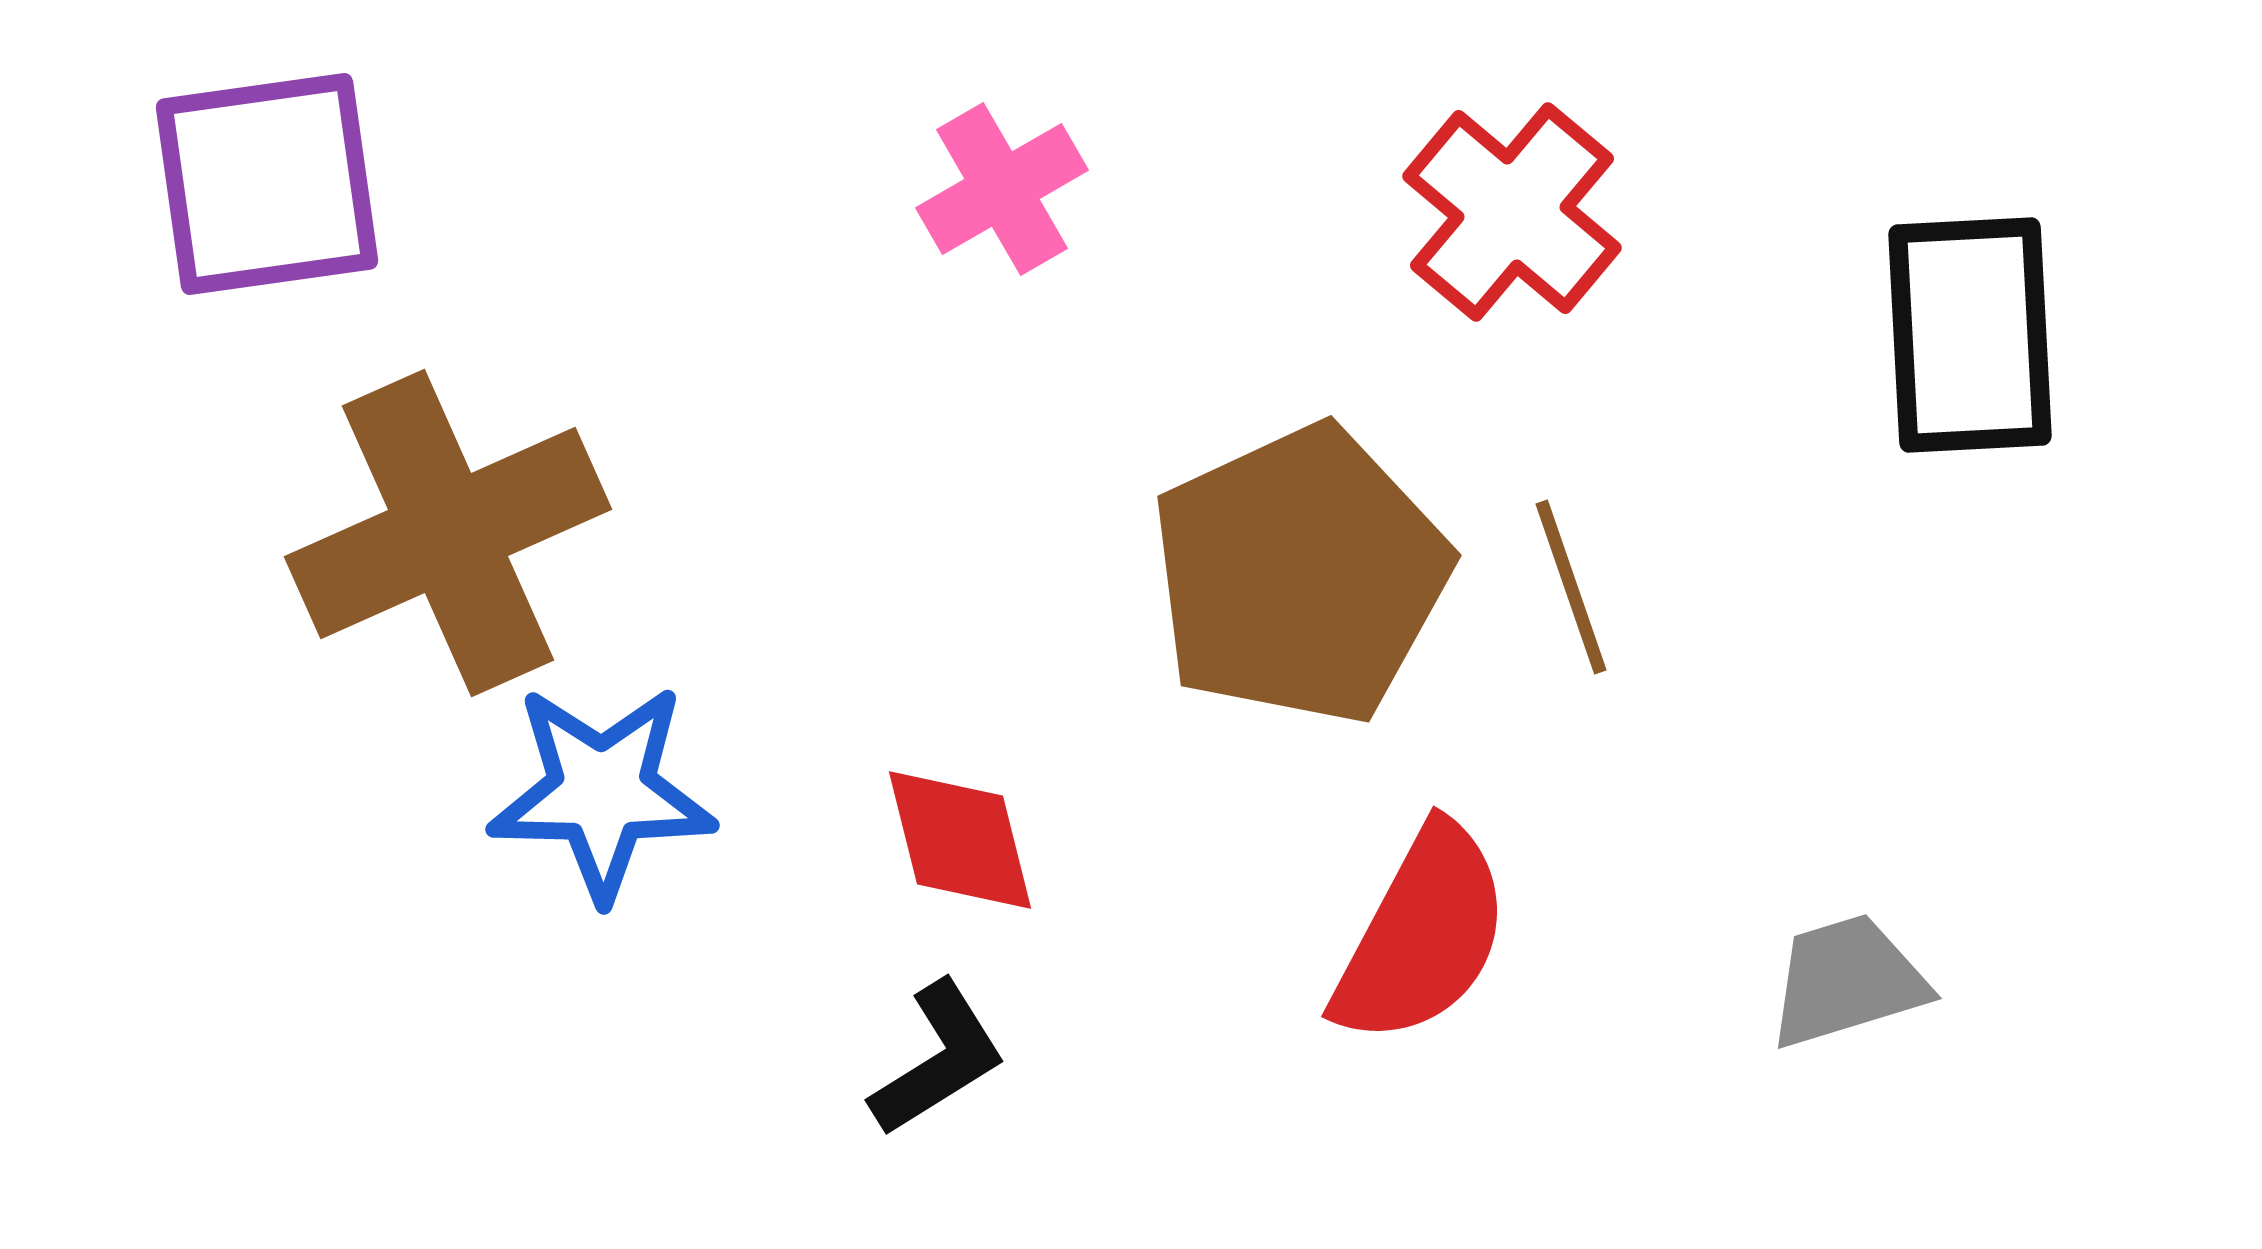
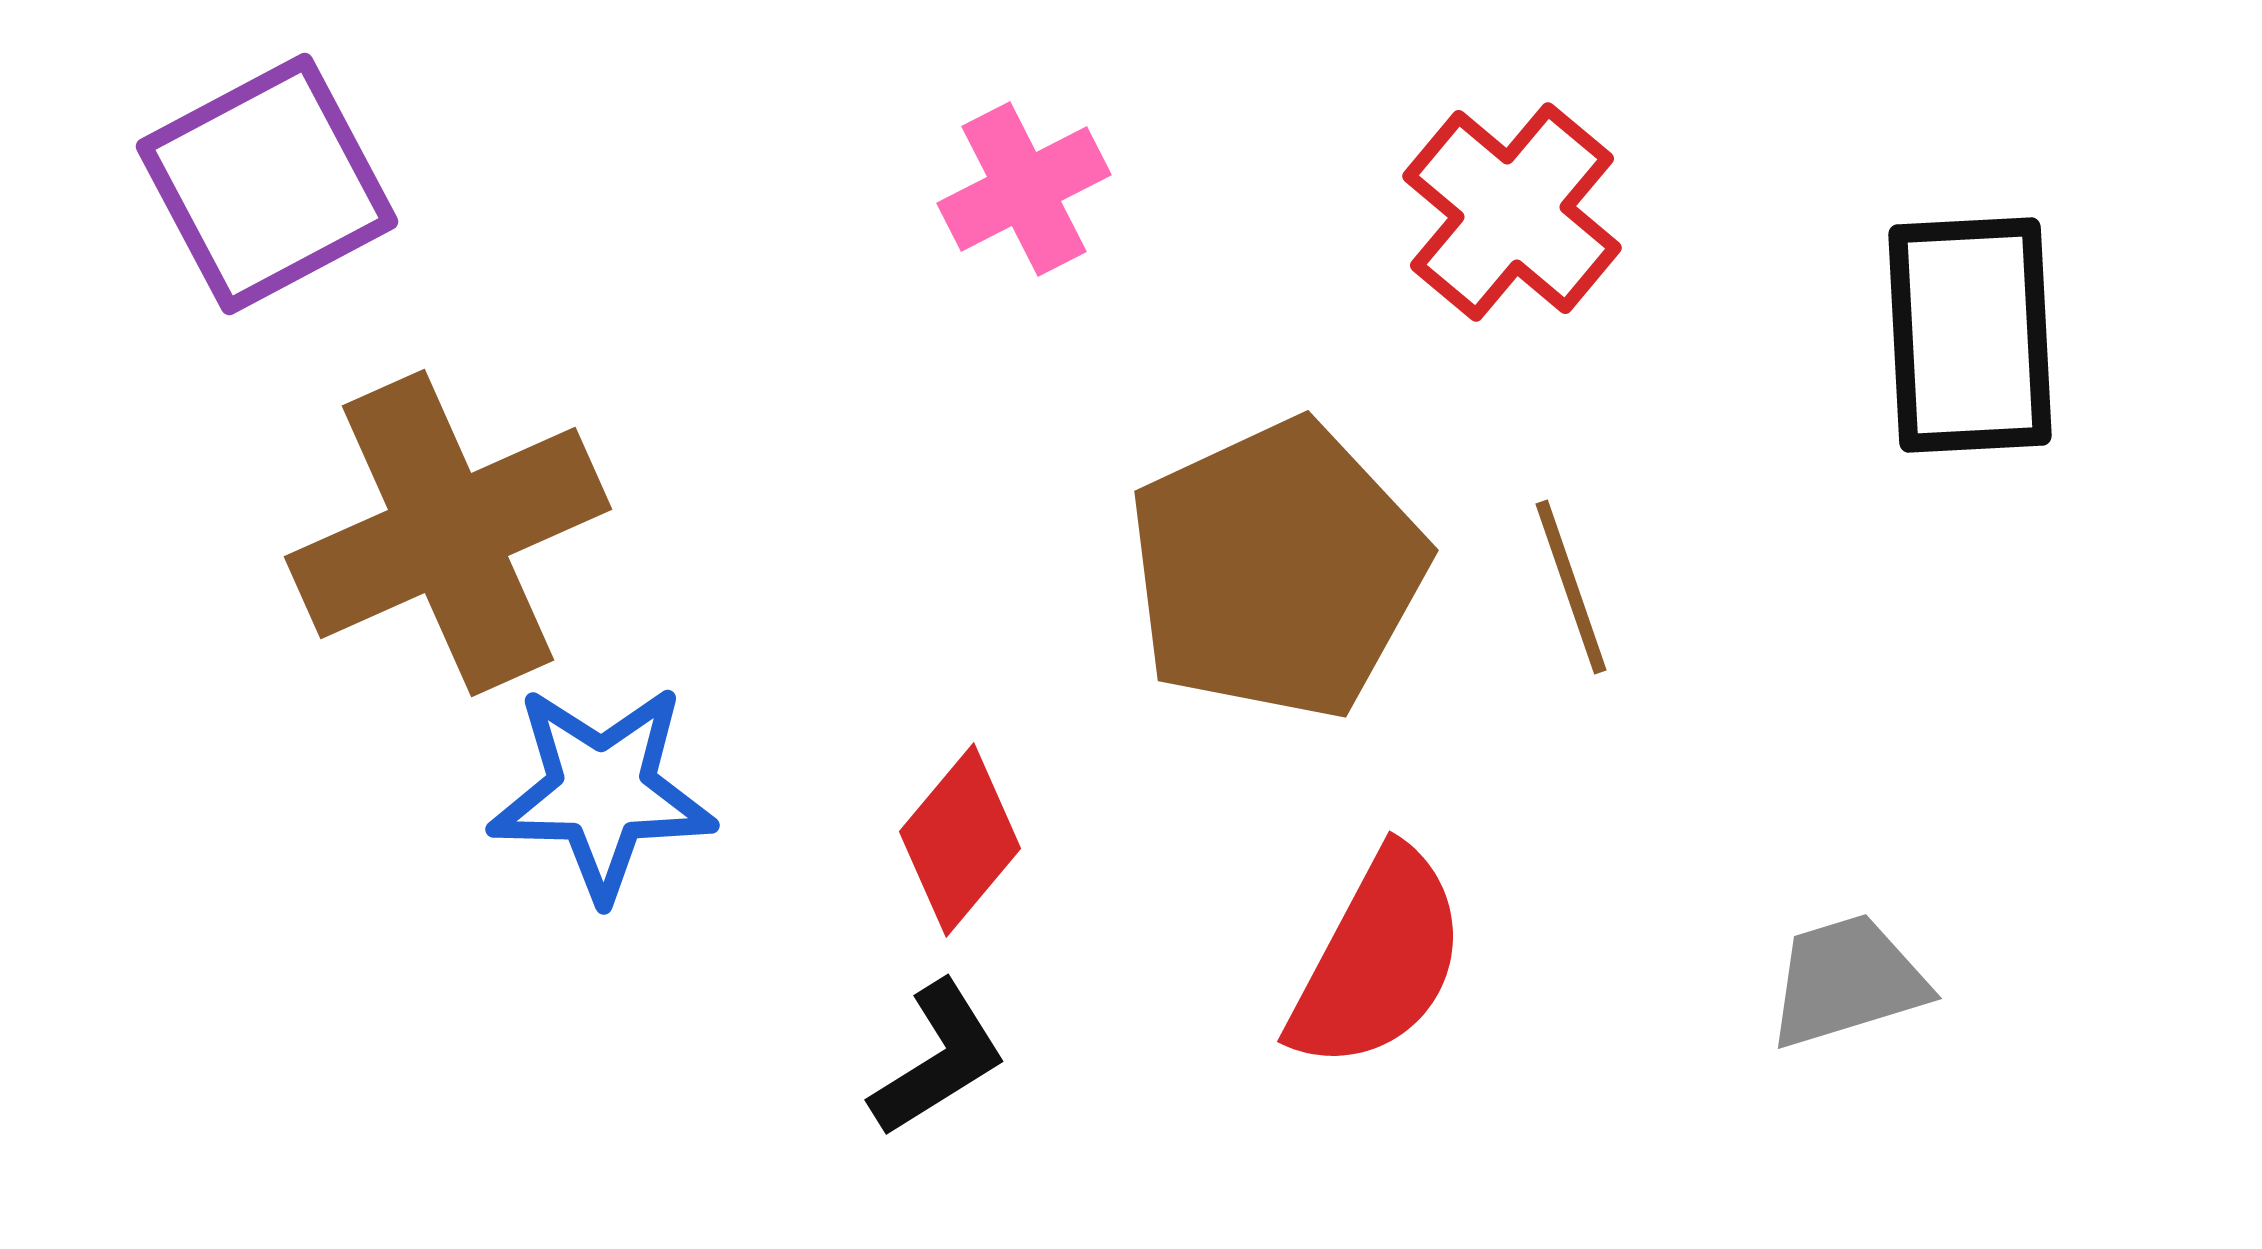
purple square: rotated 20 degrees counterclockwise
pink cross: moved 22 px right; rotated 3 degrees clockwise
brown pentagon: moved 23 px left, 5 px up
red diamond: rotated 54 degrees clockwise
red semicircle: moved 44 px left, 25 px down
